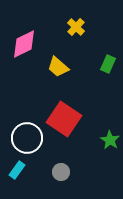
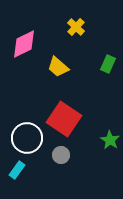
gray circle: moved 17 px up
